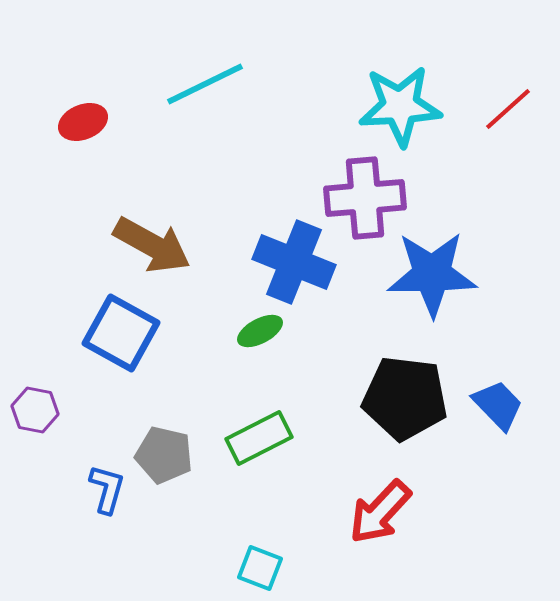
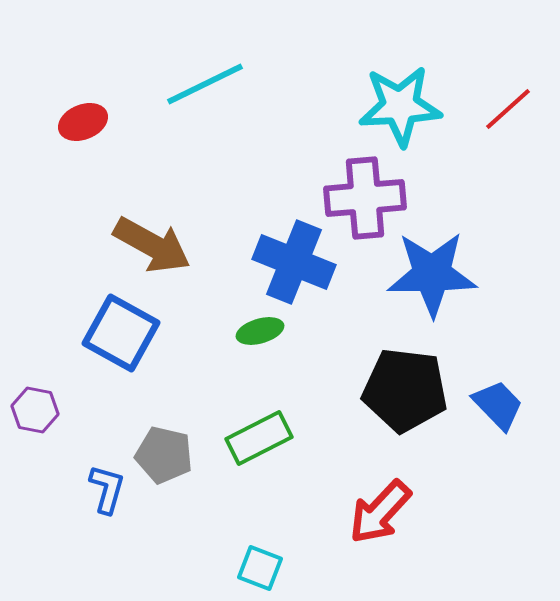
green ellipse: rotated 12 degrees clockwise
black pentagon: moved 8 px up
